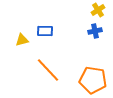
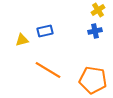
blue rectangle: rotated 14 degrees counterclockwise
orange line: rotated 16 degrees counterclockwise
